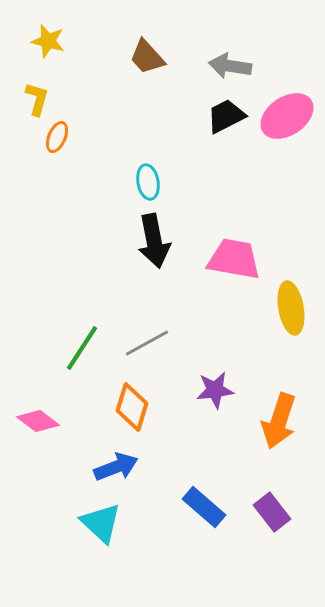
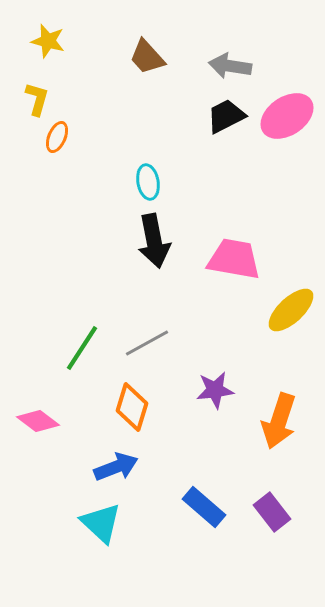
yellow ellipse: moved 2 px down; rotated 57 degrees clockwise
